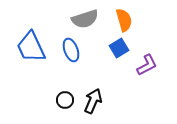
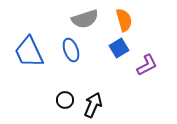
blue trapezoid: moved 2 px left, 5 px down
black arrow: moved 4 px down
